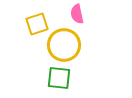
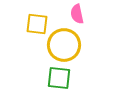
yellow square: rotated 25 degrees clockwise
